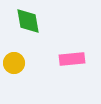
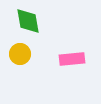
yellow circle: moved 6 px right, 9 px up
